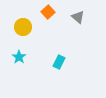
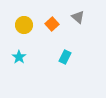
orange square: moved 4 px right, 12 px down
yellow circle: moved 1 px right, 2 px up
cyan rectangle: moved 6 px right, 5 px up
